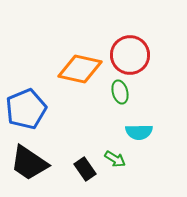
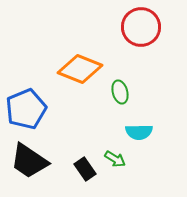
red circle: moved 11 px right, 28 px up
orange diamond: rotated 9 degrees clockwise
black trapezoid: moved 2 px up
